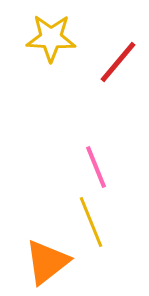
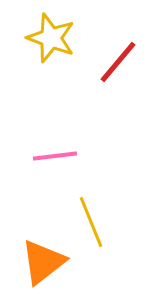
yellow star: rotated 18 degrees clockwise
pink line: moved 41 px left, 11 px up; rotated 75 degrees counterclockwise
orange triangle: moved 4 px left
